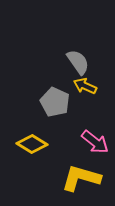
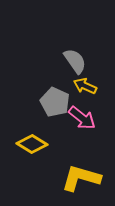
gray semicircle: moved 3 px left, 1 px up
pink arrow: moved 13 px left, 24 px up
